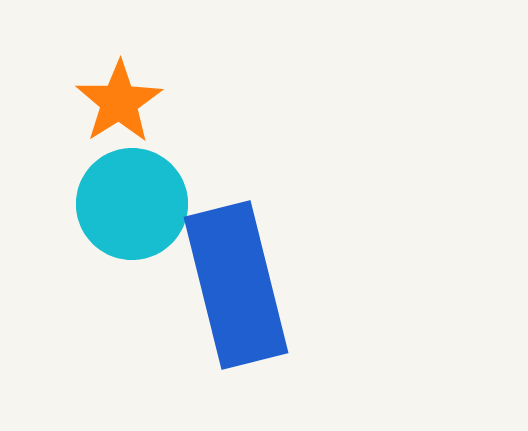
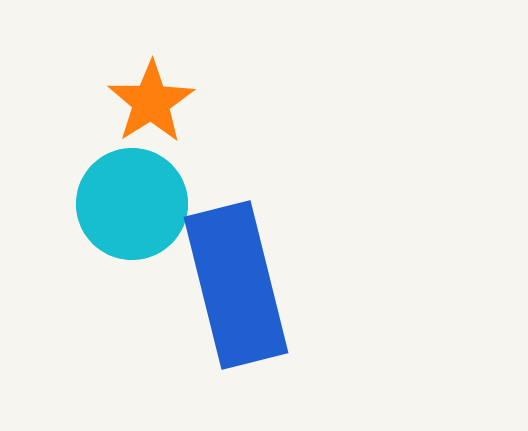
orange star: moved 32 px right
